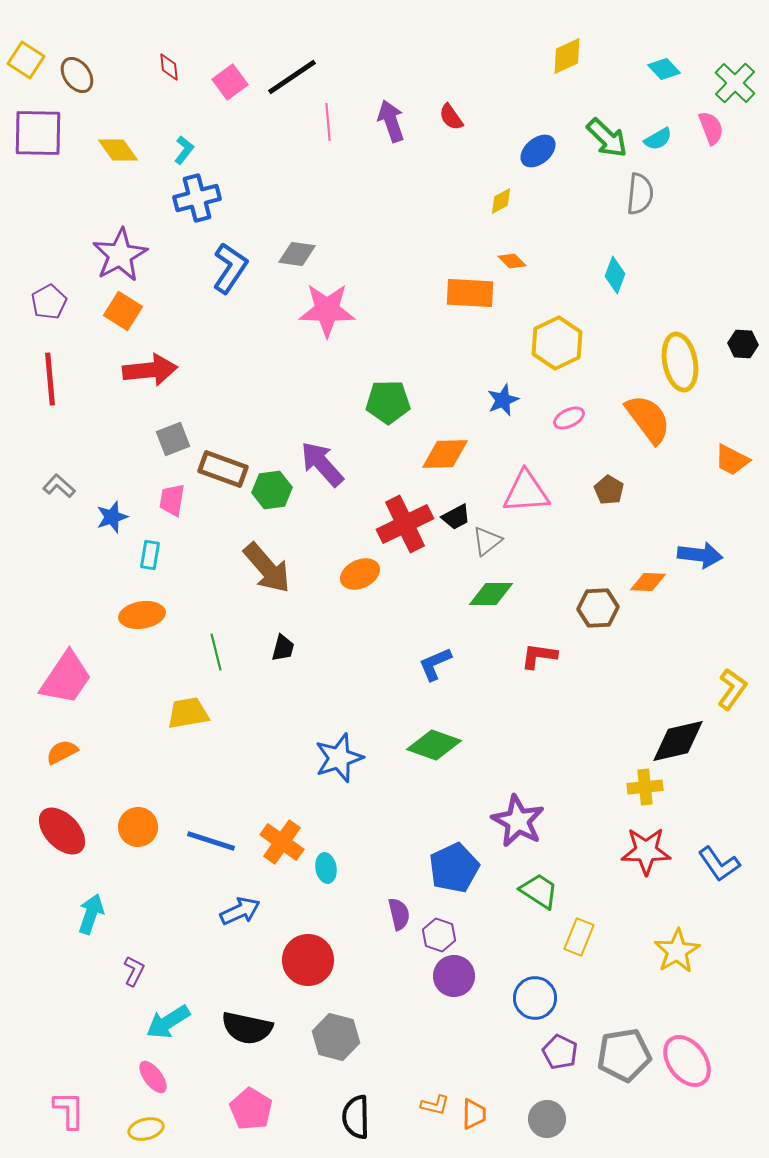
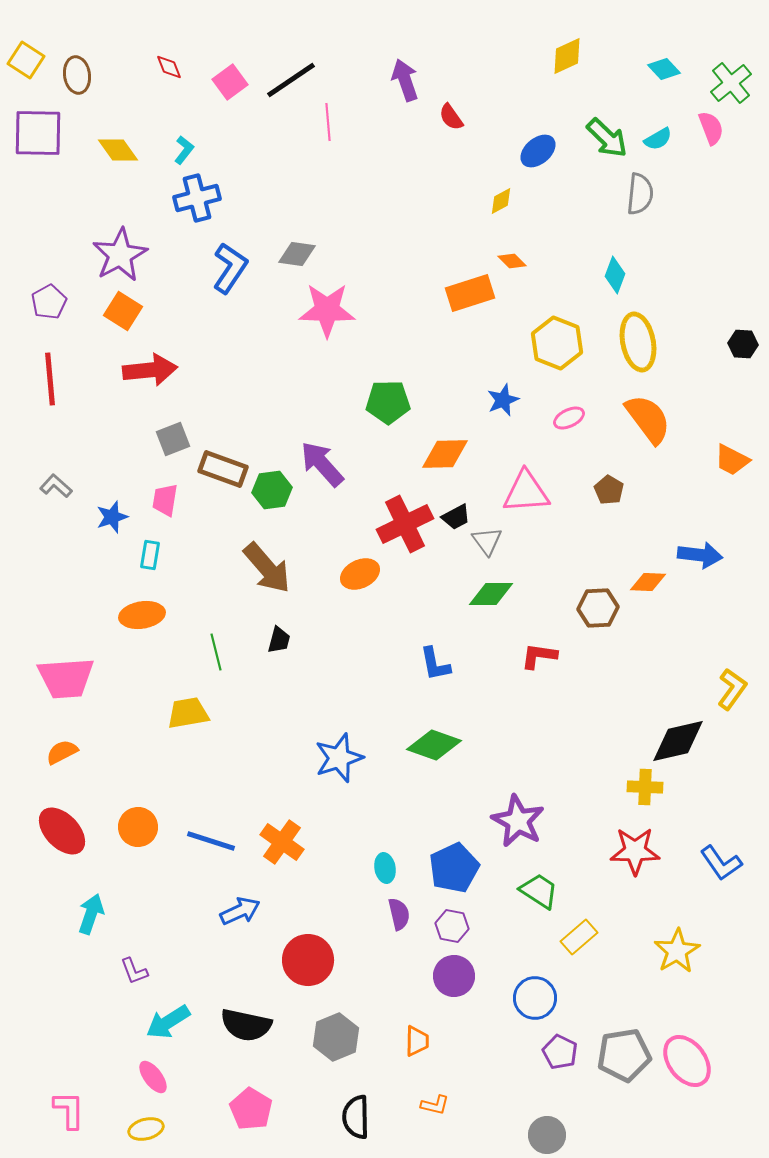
red diamond at (169, 67): rotated 16 degrees counterclockwise
brown ellipse at (77, 75): rotated 27 degrees clockwise
black line at (292, 77): moved 1 px left, 3 px down
green cross at (735, 83): moved 4 px left; rotated 6 degrees clockwise
purple arrow at (391, 121): moved 14 px right, 41 px up
orange rectangle at (470, 293): rotated 21 degrees counterclockwise
yellow hexagon at (557, 343): rotated 12 degrees counterclockwise
yellow ellipse at (680, 362): moved 42 px left, 20 px up
gray L-shape at (59, 486): moved 3 px left
pink trapezoid at (172, 500): moved 7 px left
gray triangle at (487, 541): rotated 28 degrees counterclockwise
black trapezoid at (283, 648): moved 4 px left, 8 px up
blue L-shape at (435, 664): rotated 78 degrees counterclockwise
pink trapezoid at (66, 678): rotated 52 degrees clockwise
yellow cross at (645, 787): rotated 8 degrees clockwise
red star at (646, 851): moved 11 px left
blue L-shape at (719, 864): moved 2 px right, 1 px up
cyan ellipse at (326, 868): moved 59 px right
purple hexagon at (439, 935): moved 13 px right, 9 px up; rotated 8 degrees counterclockwise
yellow rectangle at (579, 937): rotated 27 degrees clockwise
purple L-shape at (134, 971): rotated 132 degrees clockwise
black semicircle at (247, 1028): moved 1 px left, 3 px up
gray hexagon at (336, 1037): rotated 24 degrees clockwise
orange trapezoid at (474, 1114): moved 57 px left, 73 px up
gray circle at (547, 1119): moved 16 px down
